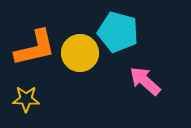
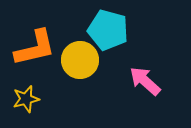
cyan pentagon: moved 10 px left, 2 px up
yellow circle: moved 7 px down
yellow star: rotated 16 degrees counterclockwise
